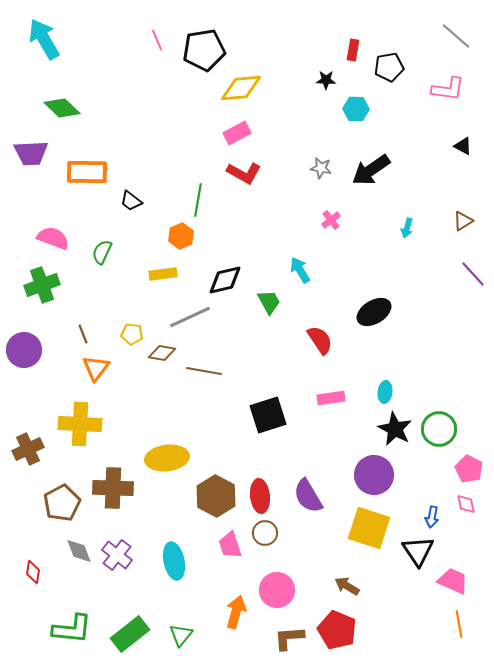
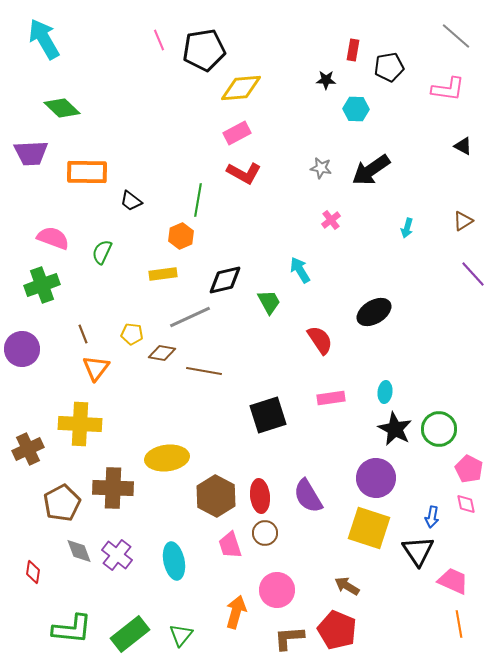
pink line at (157, 40): moved 2 px right
purple circle at (24, 350): moved 2 px left, 1 px up
purple circle at (374, 475): moved 2 px right, 3 px down
